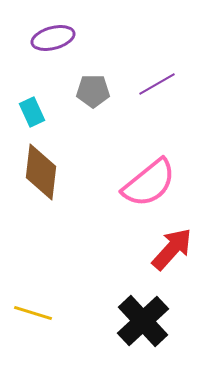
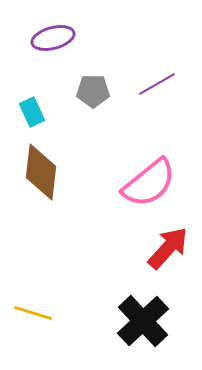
red arrow: moved 4 px left, 1 px up
